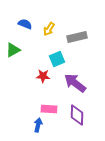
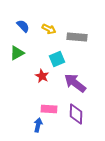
blue semicircle: moved 2 px left, 2 px down; rotated 24 degrees clockwise
yellow arrow: rotated 96 degrees counterclockwise
gray rectangle: rotated 18 degrees clockwise
green triangle: moved 4 px right, 3 px down
red star: moved 1 px left; rotated 24 degrees clockwise
purple diamond: moved 1 px left, 1 px up
